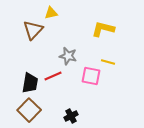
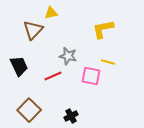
yellow L-shape: rotated 25 degrees counterclockwise
black trapezoid: moved 11 px left, 17 px up; rotated 35 degrees counterclockwise
